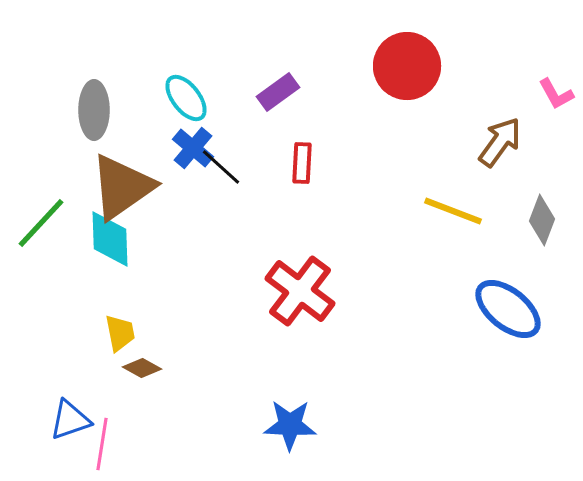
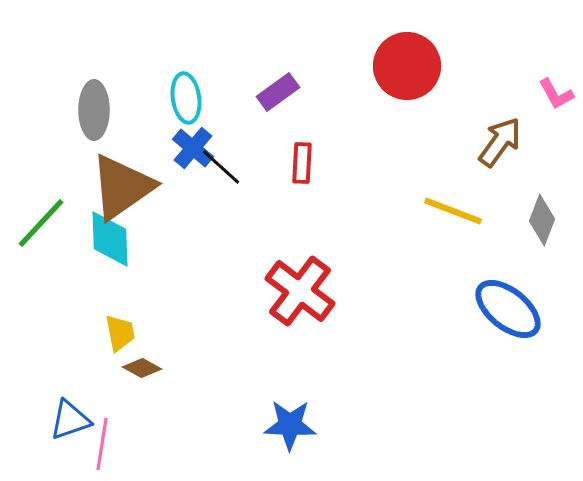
cyan ellipse: rotated 30 degrees clockwise
